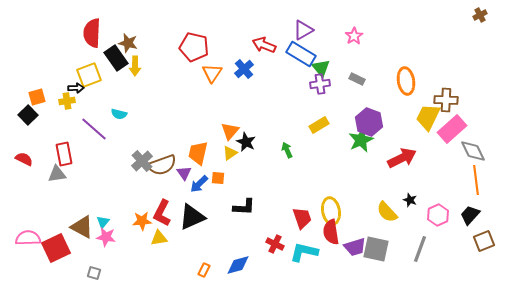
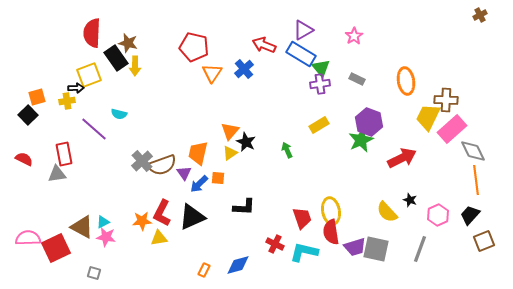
cyan triangle at (103, 222): rotated 24 degrees clockwise
